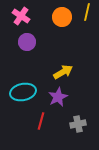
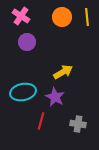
yellow line: moved 5 px down; rotated 18 degrees counterclockwise
purple star: moved 3 px left; rotated 18 degrees counterclockwise
gray cross: rotated 21 degrees clockwise
